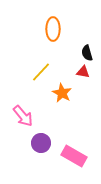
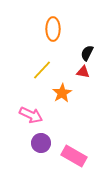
black semicircle: rotated 42 degrees clockwise
yellow line: moved 1 px right, 2 px up
orange star: rotated 12 degrees clockwise
pink arrow: moved 8 px right, 1 px up; rotated 25 degrees counterclockwise
